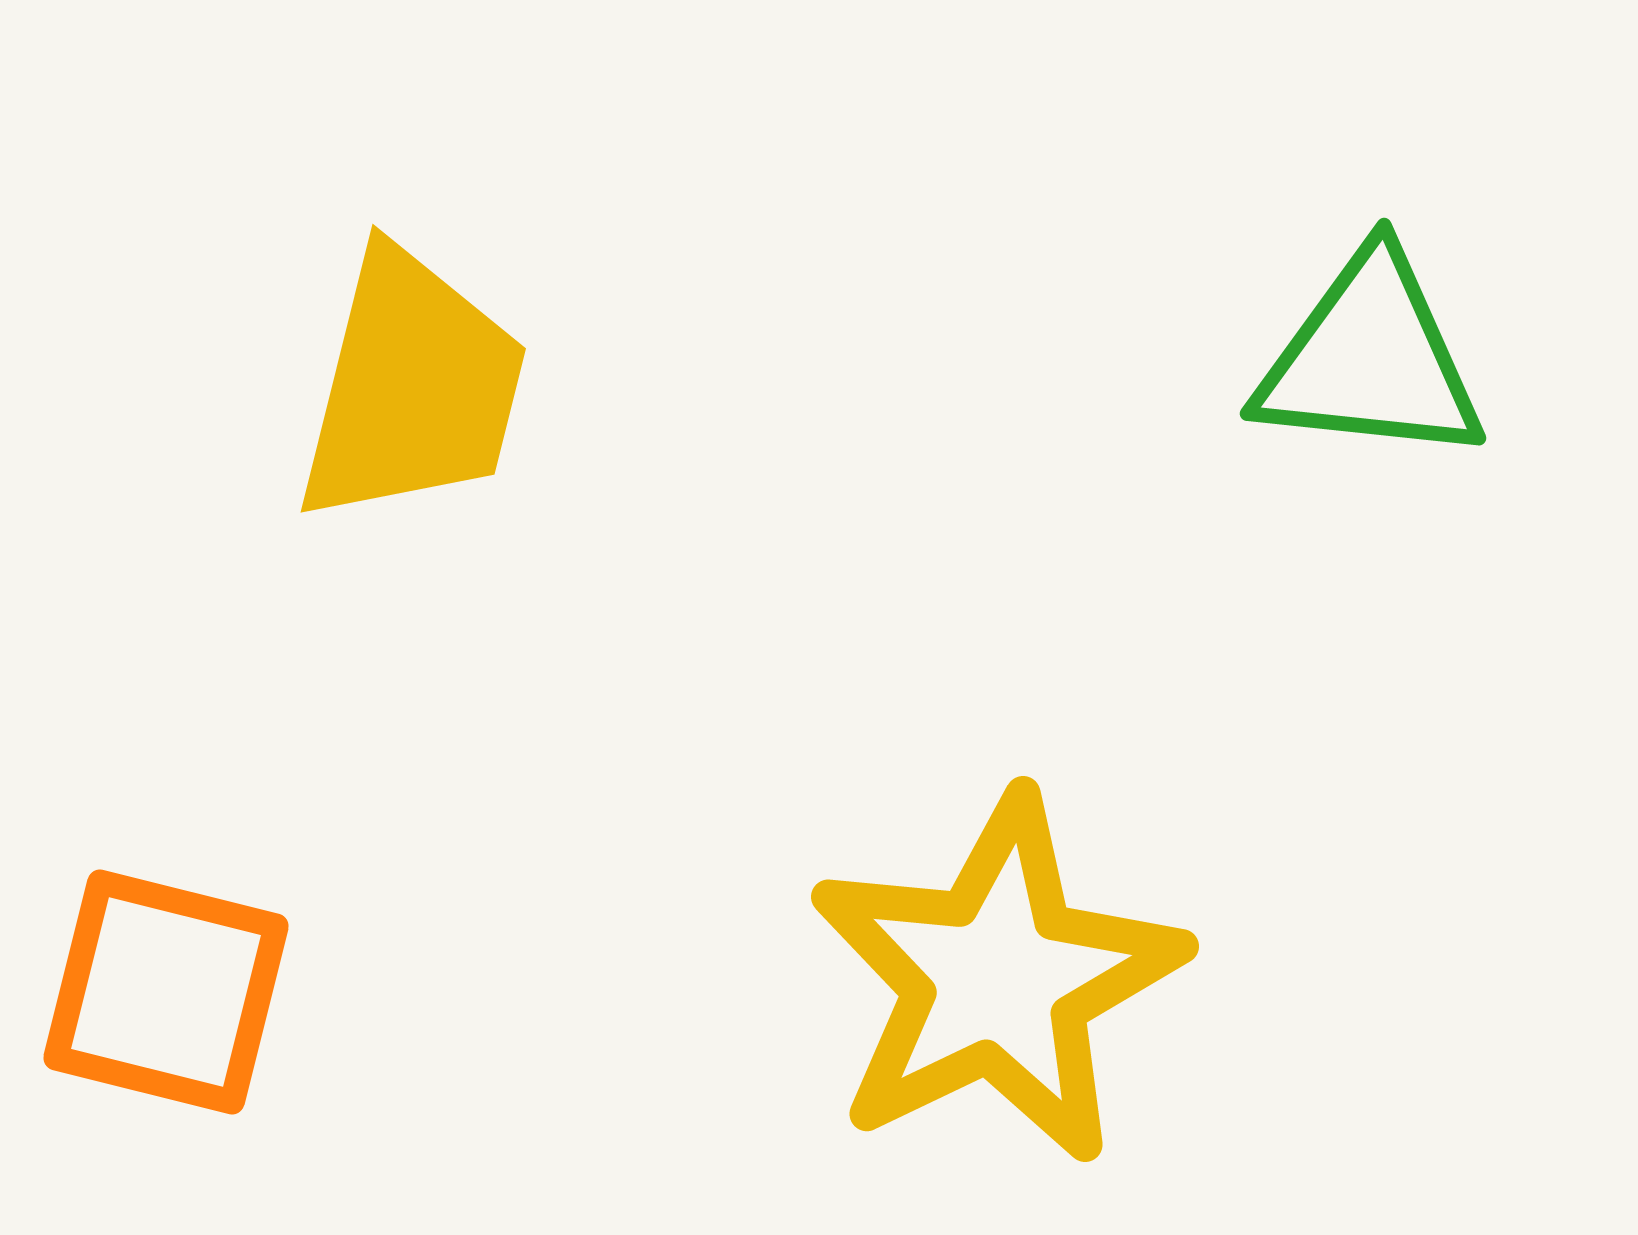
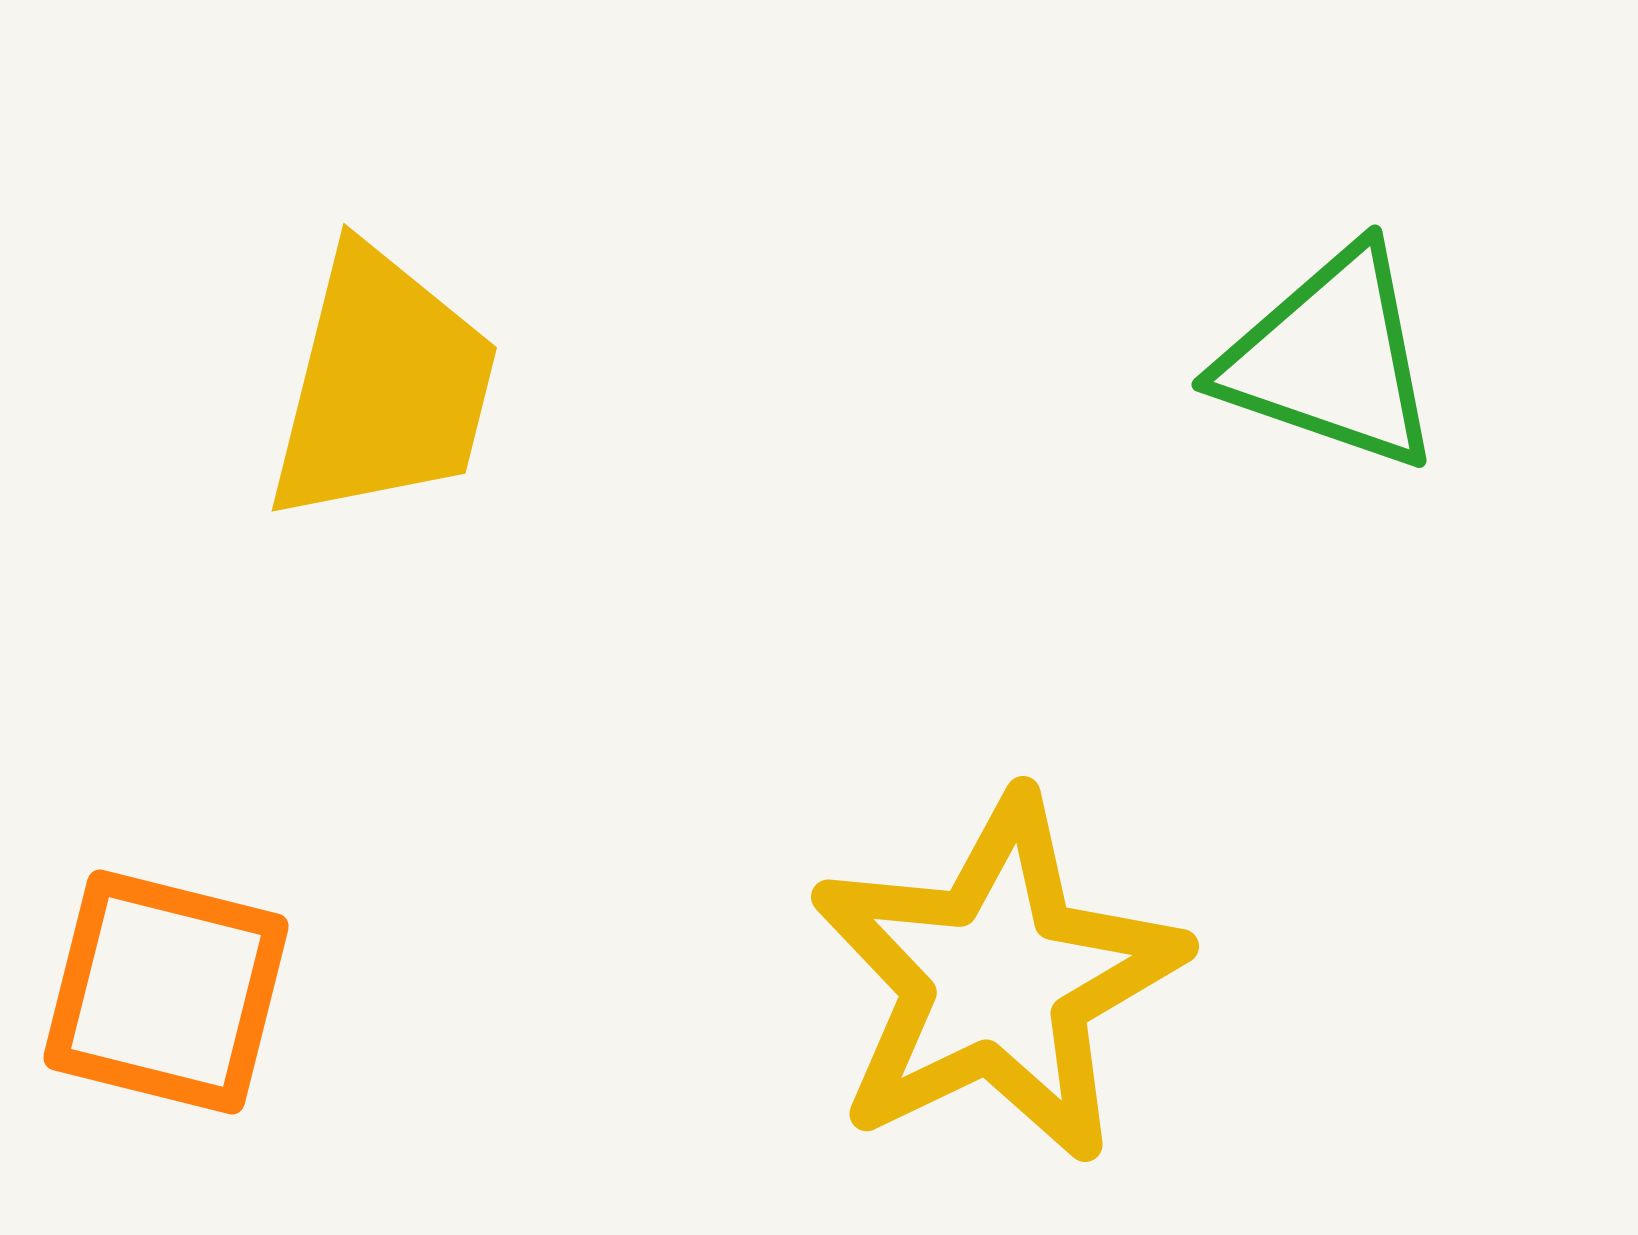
green triangle: moved 39 px left; rotated 13 degrees clockwise
yellow trapezoid: moved 29 px left, 1 px up
